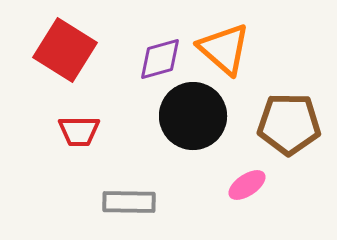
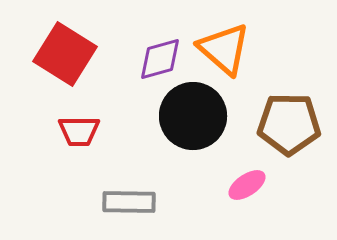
red square: moved 4 px down
